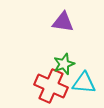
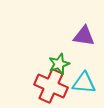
purple triangle: moved 21 px right, 14 px down
green star: moved 5 px left
